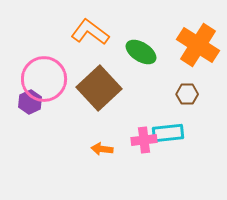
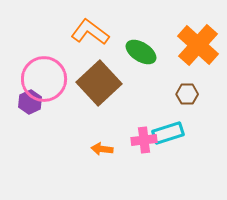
orange cross: rotated 9 degrees clockwise
brown square: moved 5 px up
cyan rectangle: rotated 12 degrees counterclockwise
